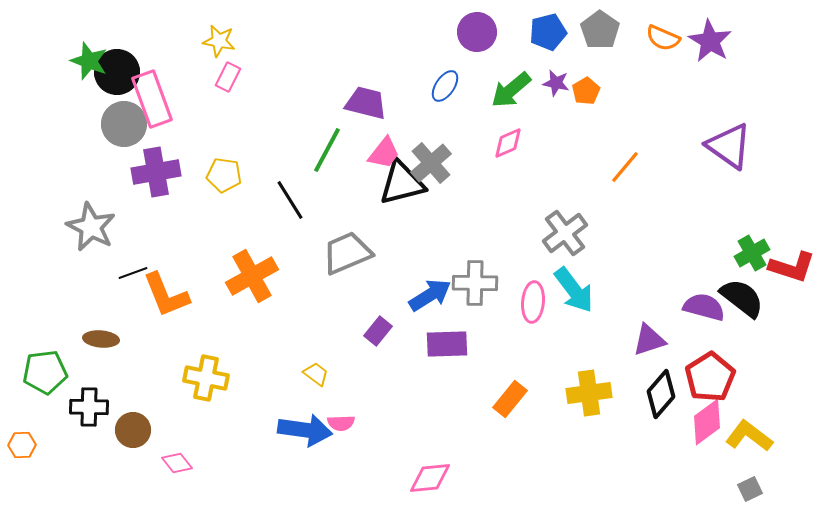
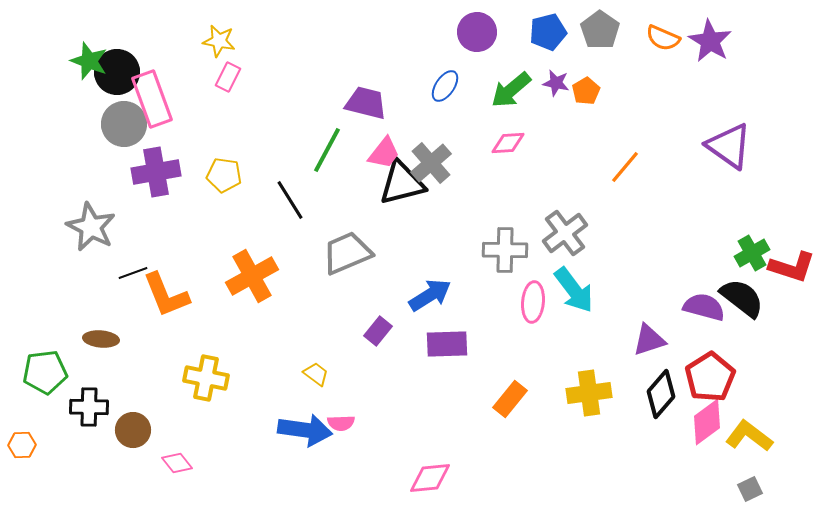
pink diamond at (508, 143): rotated 20 degrees clockwise
gray cross at (475, 283): moved 30 px right, 33 px up
